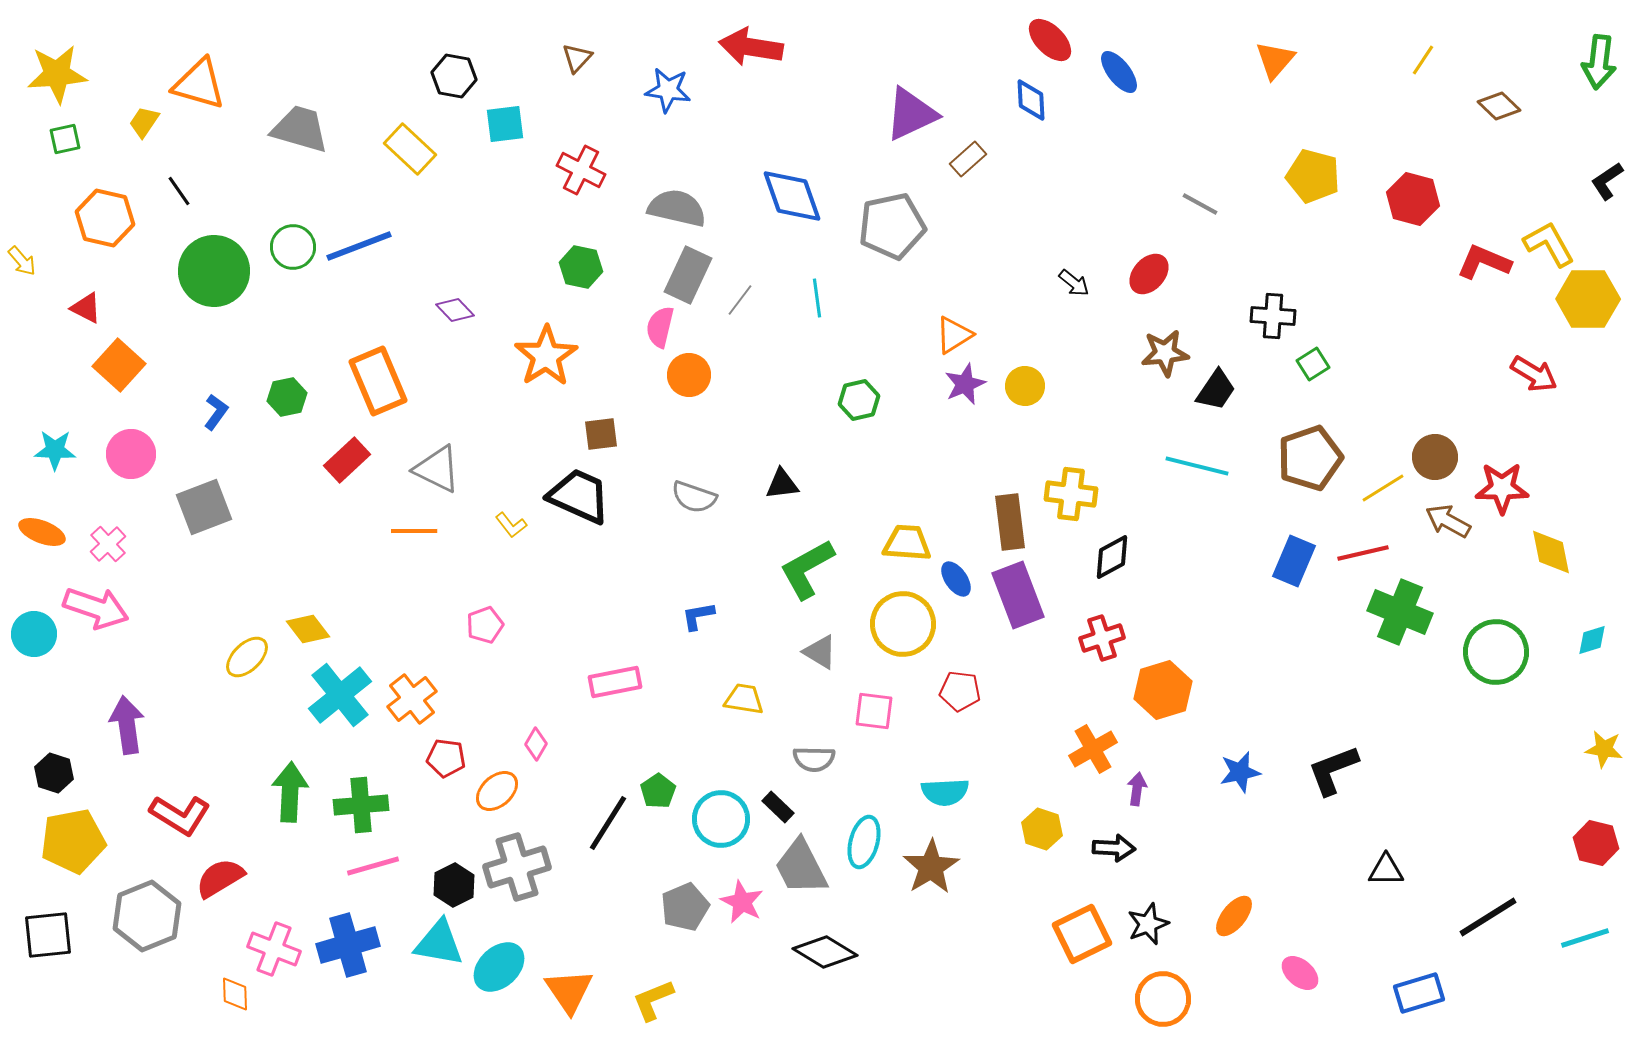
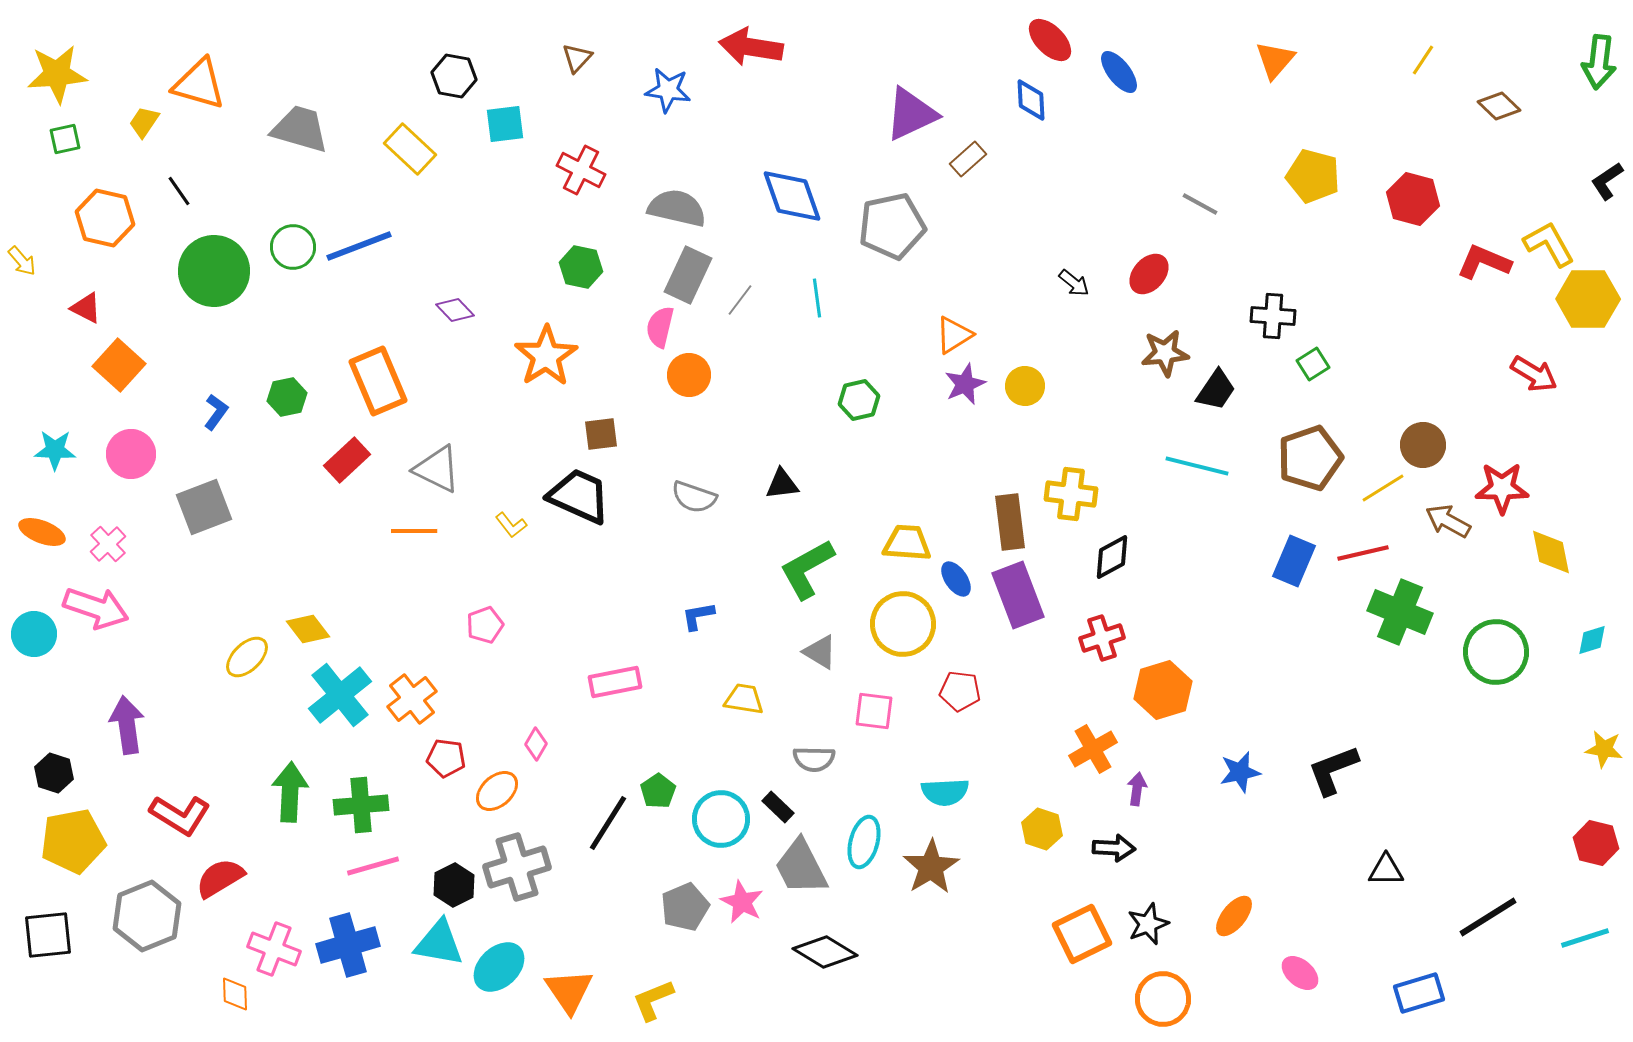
brown circle at (1435, 457): moved 12 px left, 12 px up
